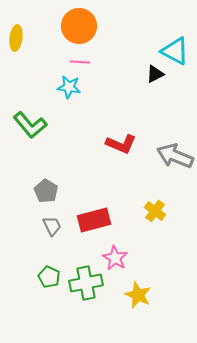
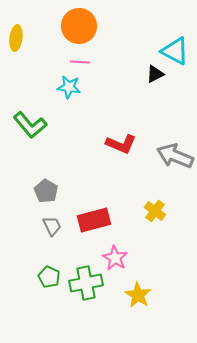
yellow star: rotated 8 degrees clockwise
